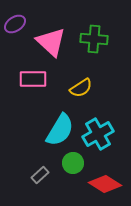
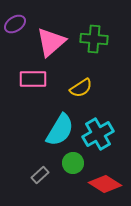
pink triangle: rotated 36 degrees clockwise
